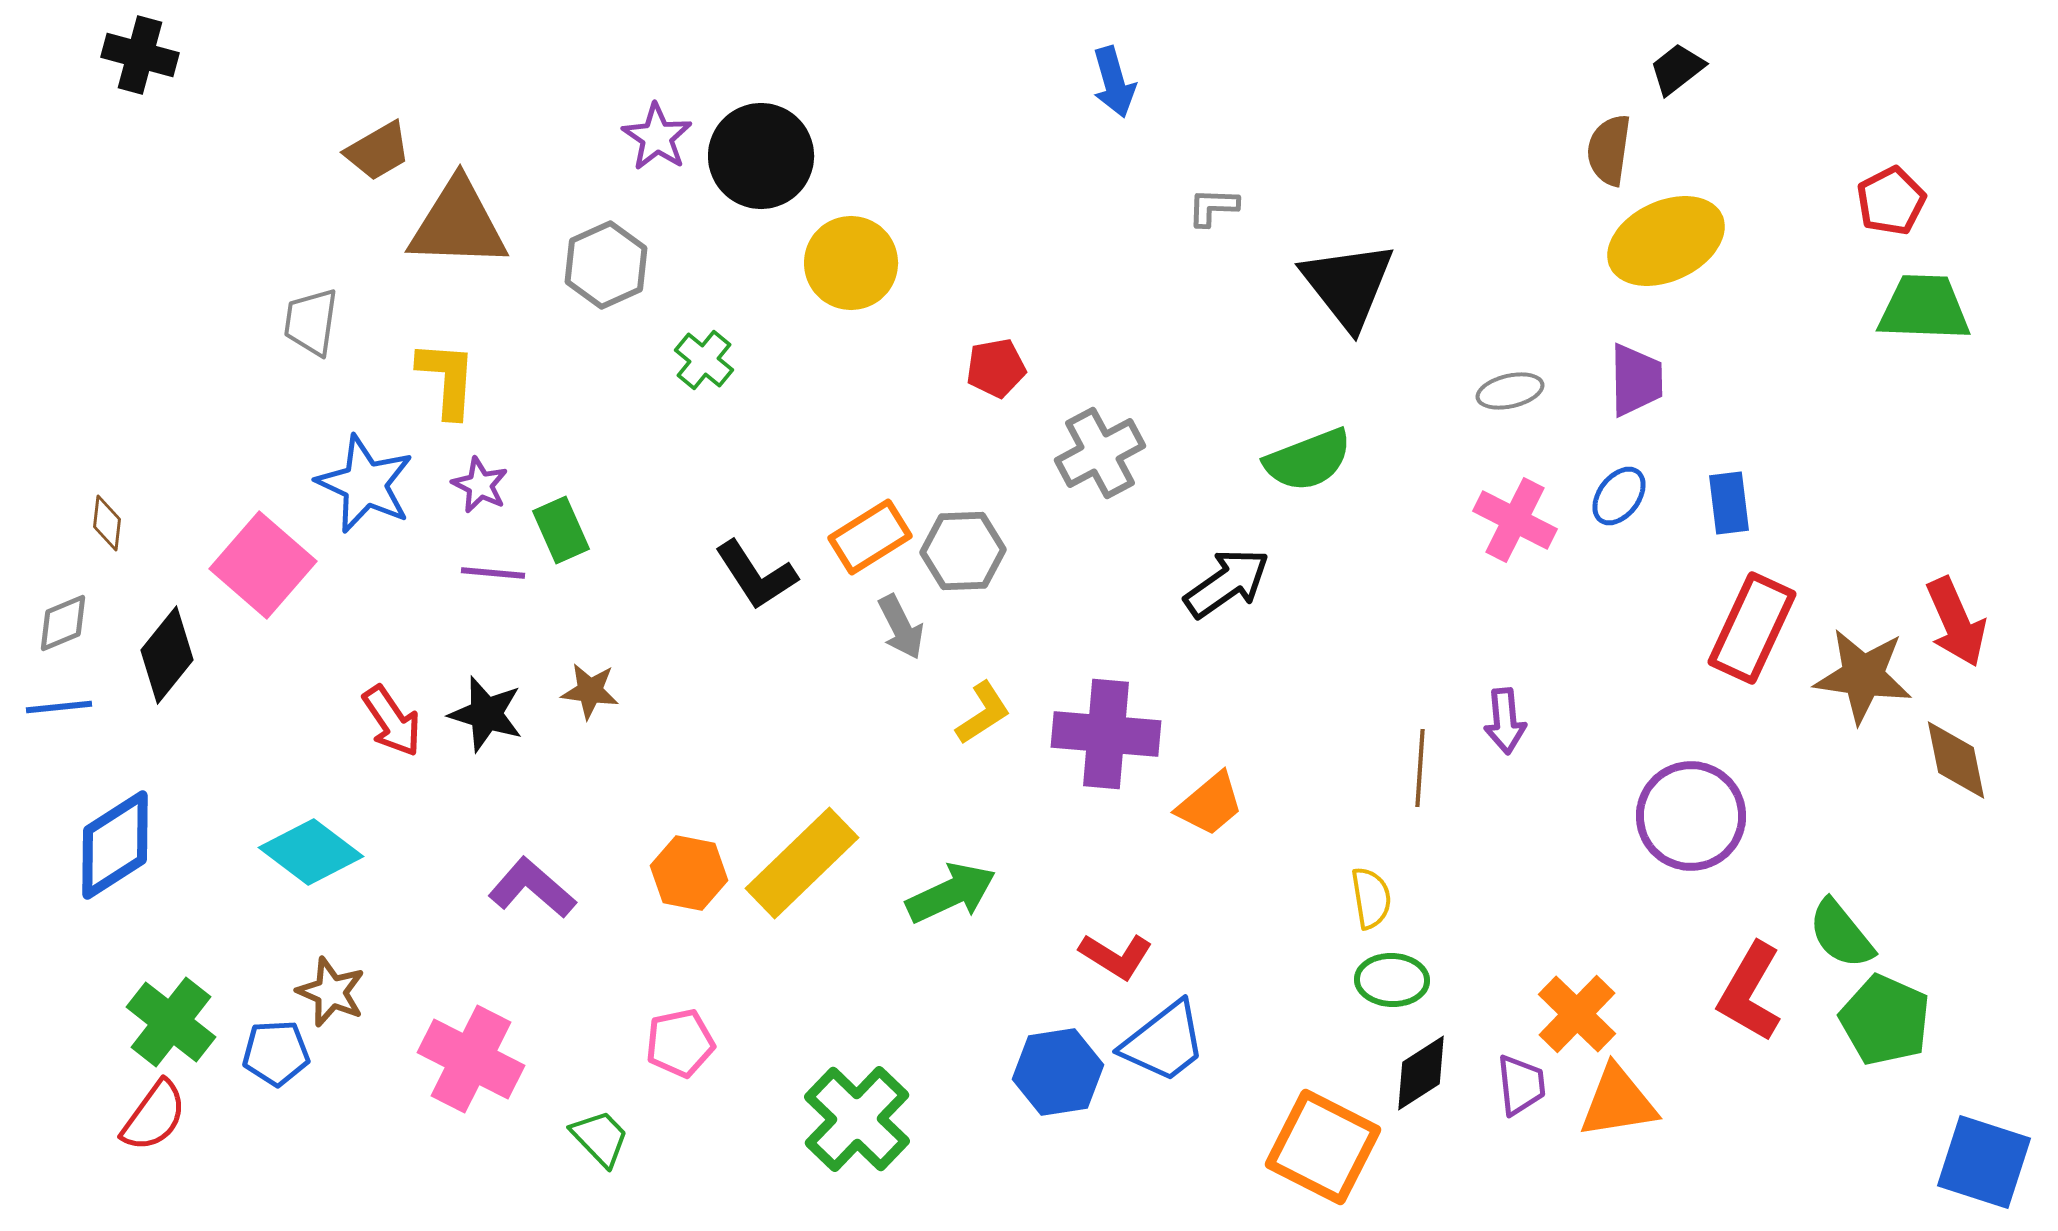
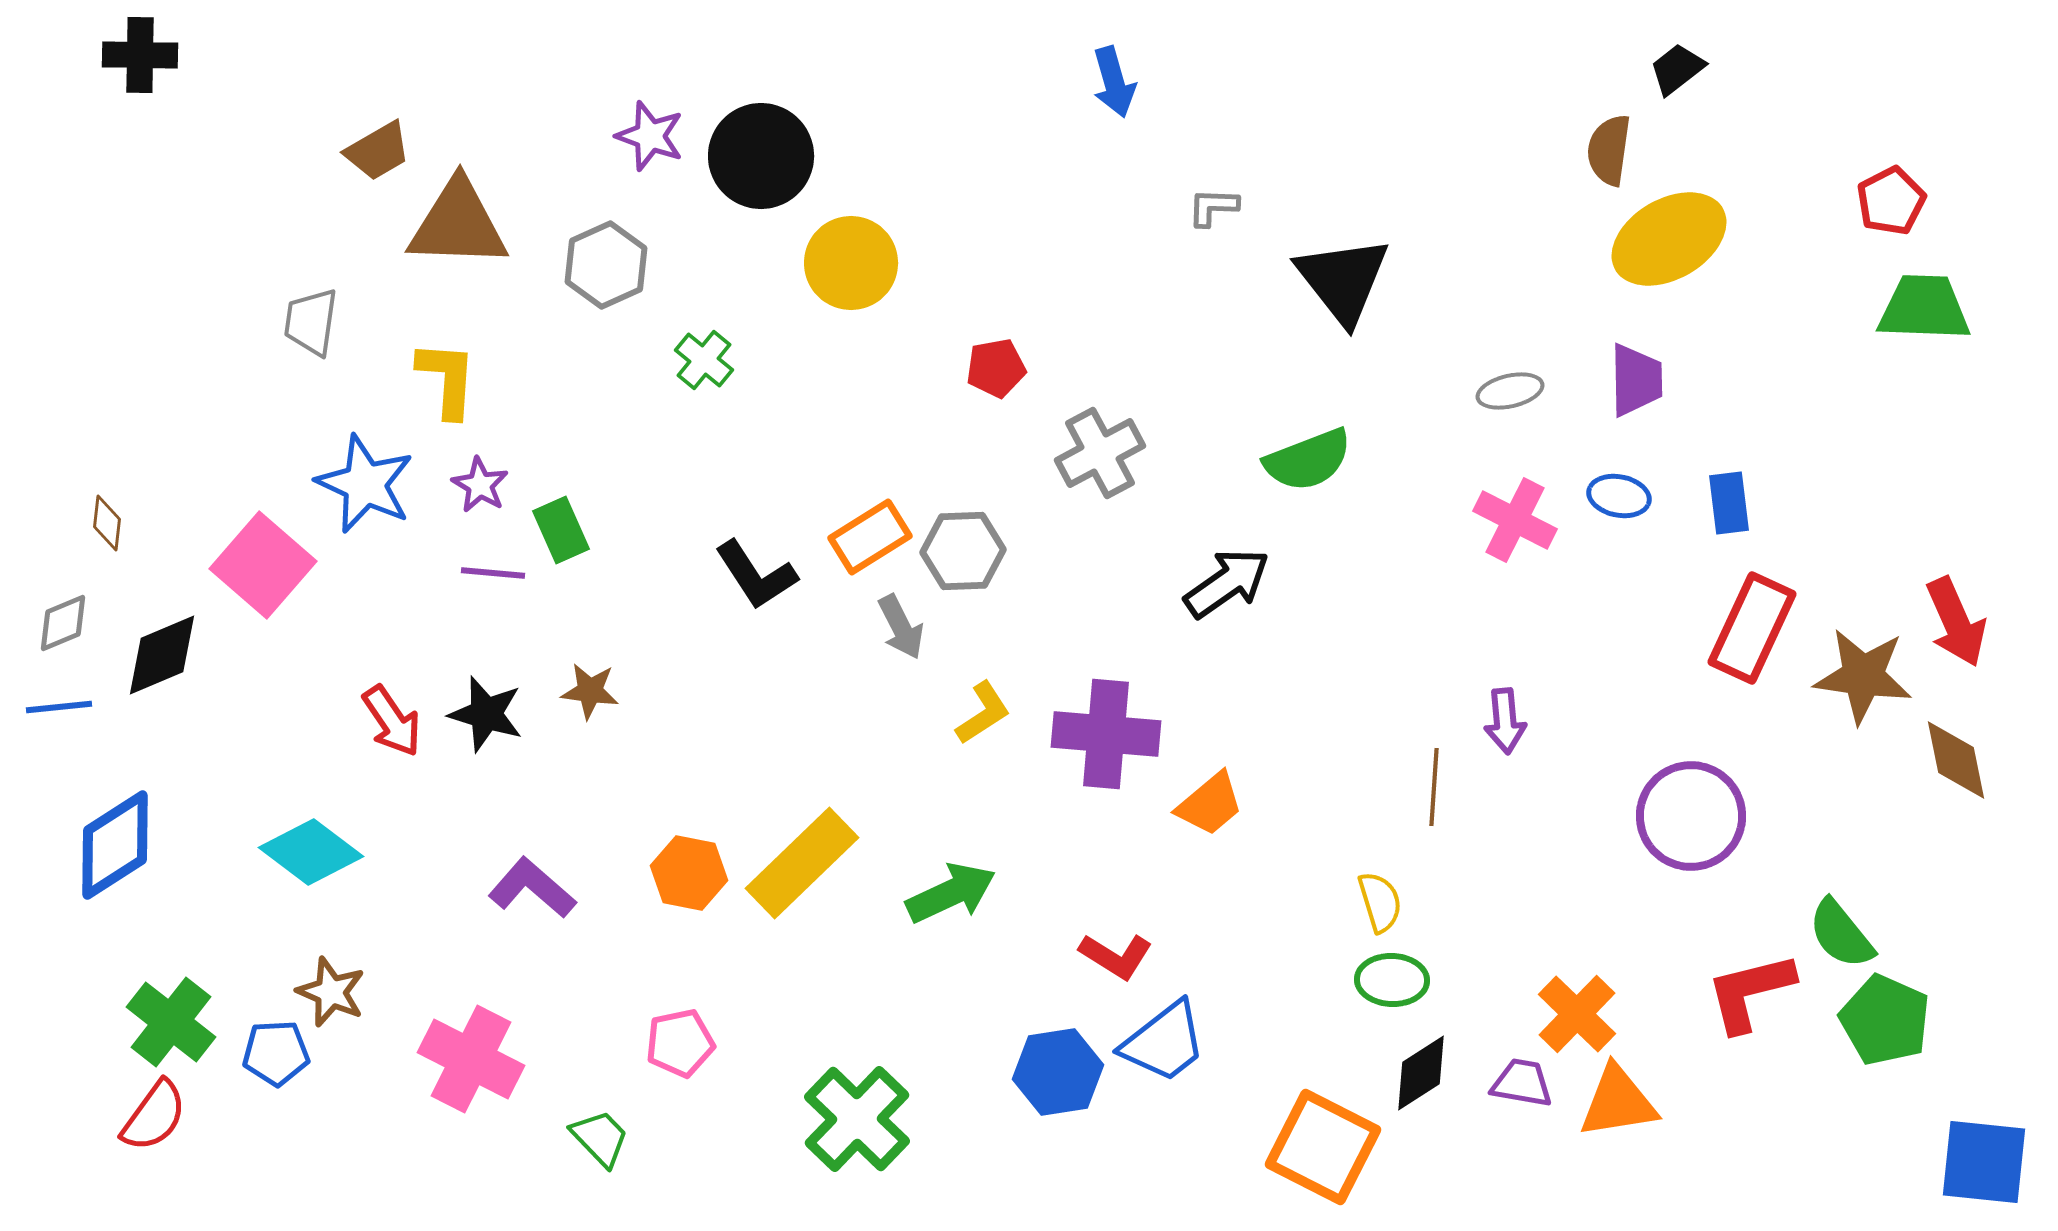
black cross at (140, 55): rotated 14 degrees counterclockwise
purple star at (657, 137): moved 7 px left, 1 px up; rotated 14 degrees counterclockwise
yellow ellipse at (1666, 241): moved 3 px right, 2 px up; rotated 5 degrees counterclockwise
black triangle at (1348, 285): moved 5 px left, 5 px up
purple star at (480, 485): rotated 4 degrees clockwise
blue ellipse at (1619, 496): rotated 64 degrees clockwise
black diamond at (167, 655): moved 5 px left; rotated 28 degrees clockwise
brown line at (1420, 768): moved 14 px right, 19 px down
yellow semicircle at (1371, 898): moved 9 px right, 4 px down; rotated 8 degrees counterclockwise
red L-shape at (1750, 992): rotated 46 degrees clockwise
purple trapezoid at (1521, 1085): moved 1 px right, 2 px up; rotated 74 degrees counterclockwise
blue square at (1984, 1162): rotated 12 degrees counterclockwise
